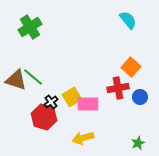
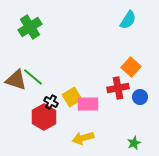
cyan semicircle: rotated 72 degrees clockwise
black cross: rotated 24 degrees counterclockwise
red hexagon: rotated 15 degrees clockwise
green star: moved 4 px left
